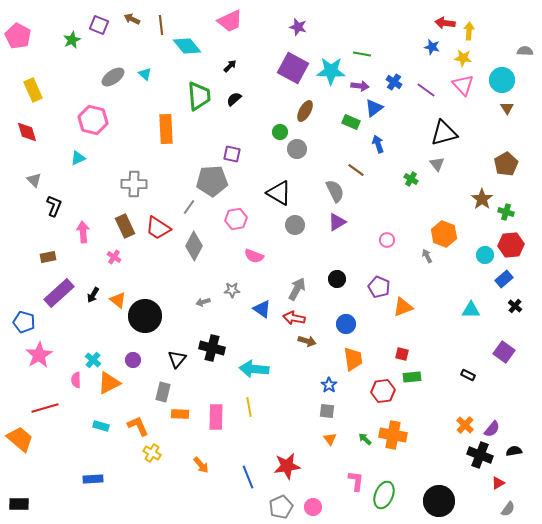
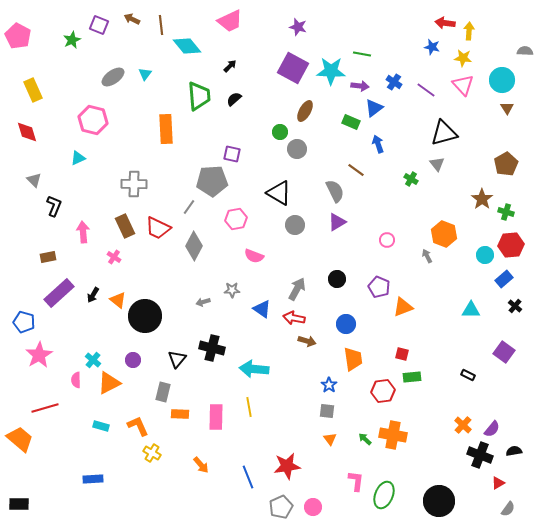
cyan triangle at (145, 74): rotated 24 degrees clockwise
red trapezoid at (158, 228): rotated 8 degrees counterclockwise
orange cross at (465, 425): moved 2 px left
